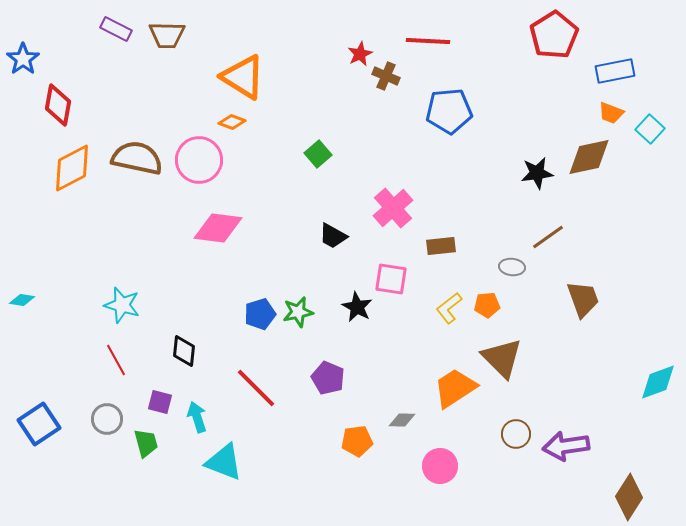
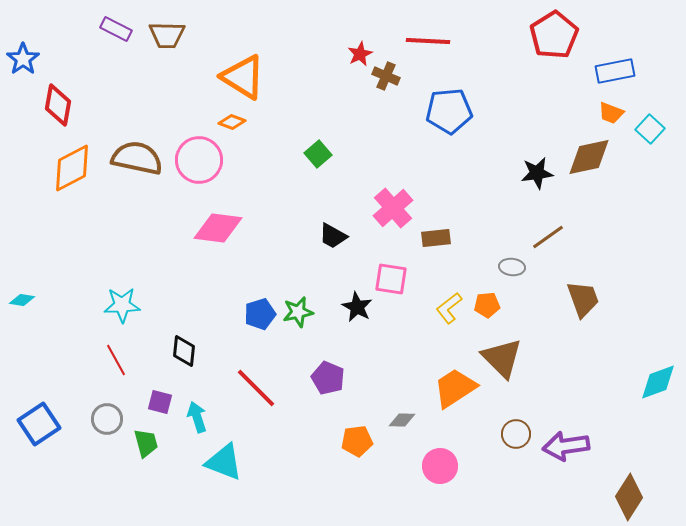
brown rectangle at (441, 246): moved 5 px left, 8 px up
cyan star at (122, 305): rotated 18 degrees counterclockwise
